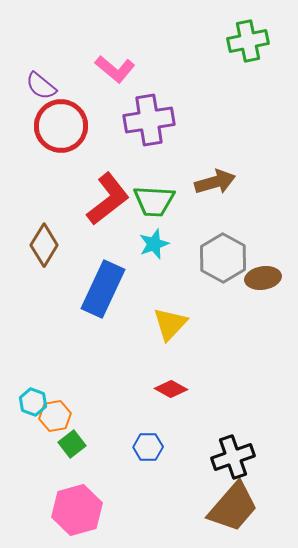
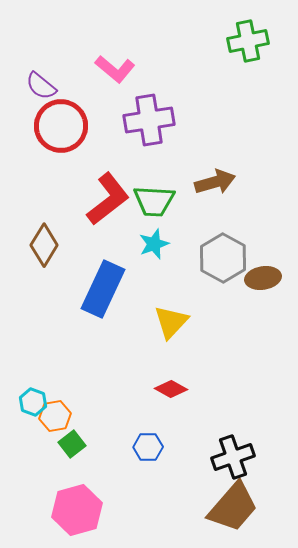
yellow triangle: moved 1 px right, 2 px up
